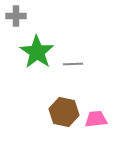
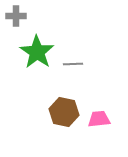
pink trapezoid: moved 3 px right
